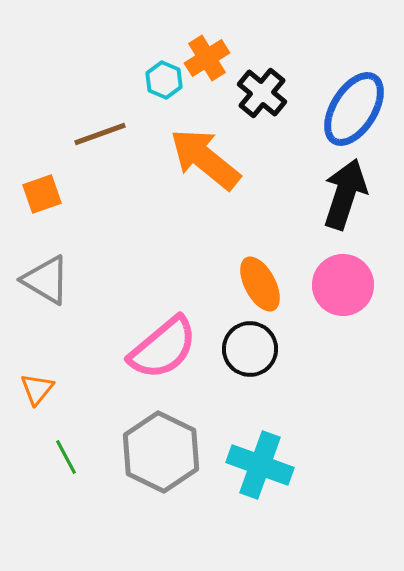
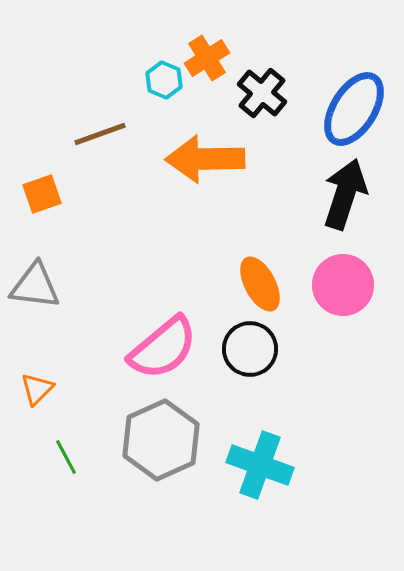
orange arrow: rotated 40 degrees counterclockwise
gray triangle: moved 11 px left, 6 px down; rotated 24 degrees counterclockwise
orange triangle: rotated 6 degrees clockwise
gray hexagon: moved 12 px up; rotated 10 degrees clockwise
